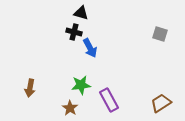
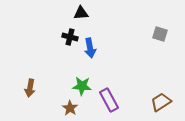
black triangle: rotated 21 degrees counterclockwise
black cross: moved 4 px left, 5 px down
blue arrow: rotated 18 degrees clockwise
green star: moved 1 px right, 1 px down; rotated 12 degrees clockwise
brown trapezoid: moved 1 px up
